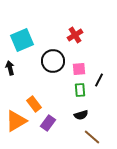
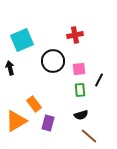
red cross: rotated 21 degrees clockwise
purple rectangle: rotated 21 degrees counterclockwise
brown line: moved 3 px left, 1 px up
